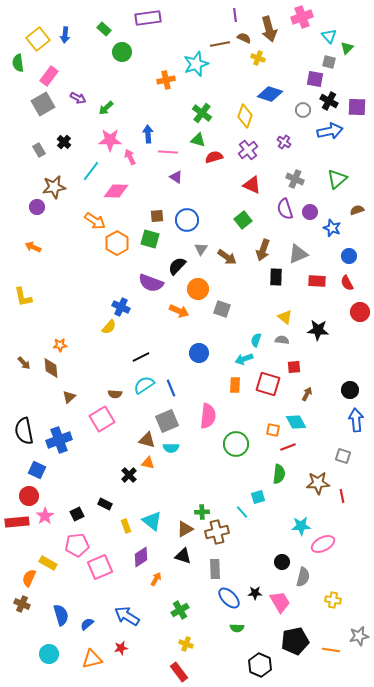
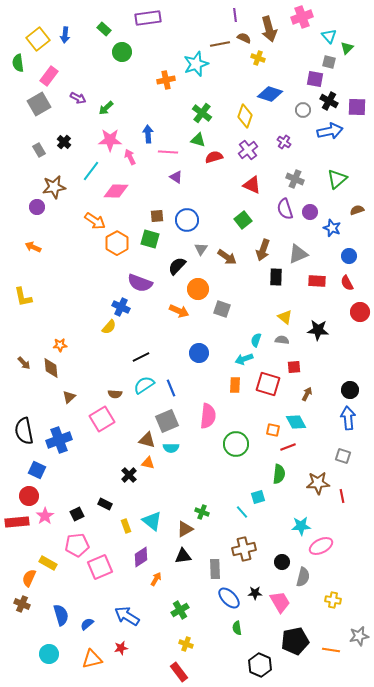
gray square at (43, 104): moved 4 px left
purple semicircle at (151, 283): moved 11 px left
blue arrow at (356, 420): moved 8 px left, 2 px up
green cross at (202, 512): rotated 24 degrees clockwise
brown cross at (217, 532): moved 27 px right, 17 px down
pink ellipse at (323, 544): moved 2 px left, 2 px down
black triangle at (183, 556): rotated 24 degrees counterclockwise
green semicircle at (237, 628): rotated 80 degrees clockwise
